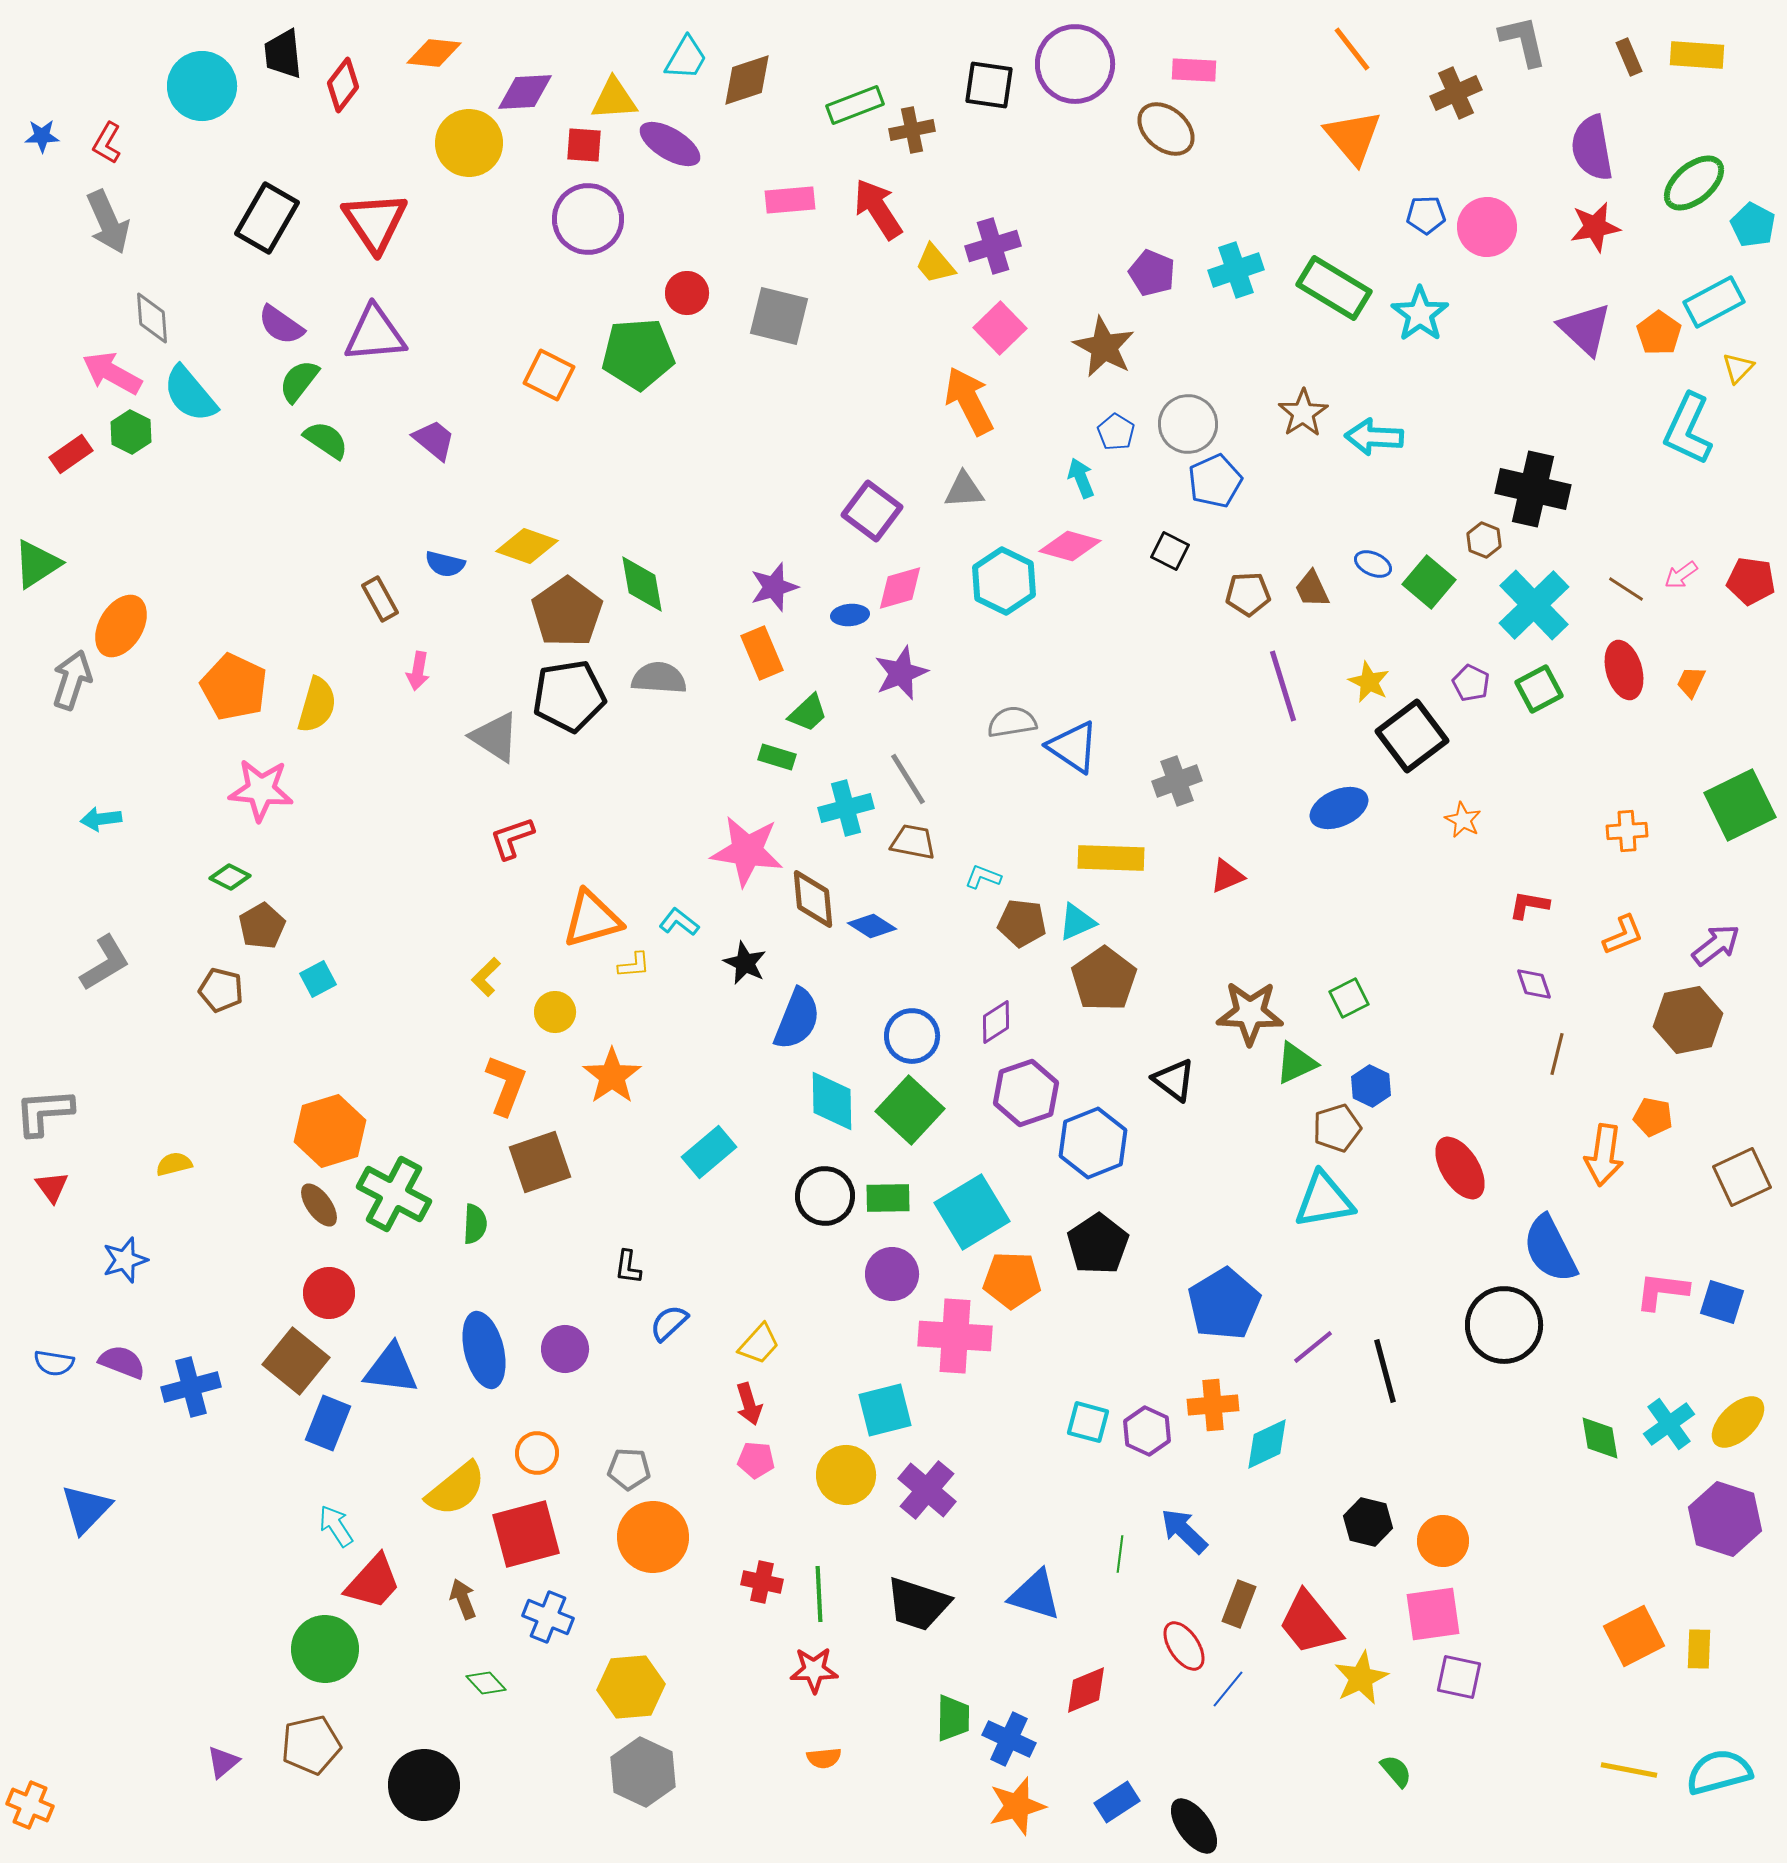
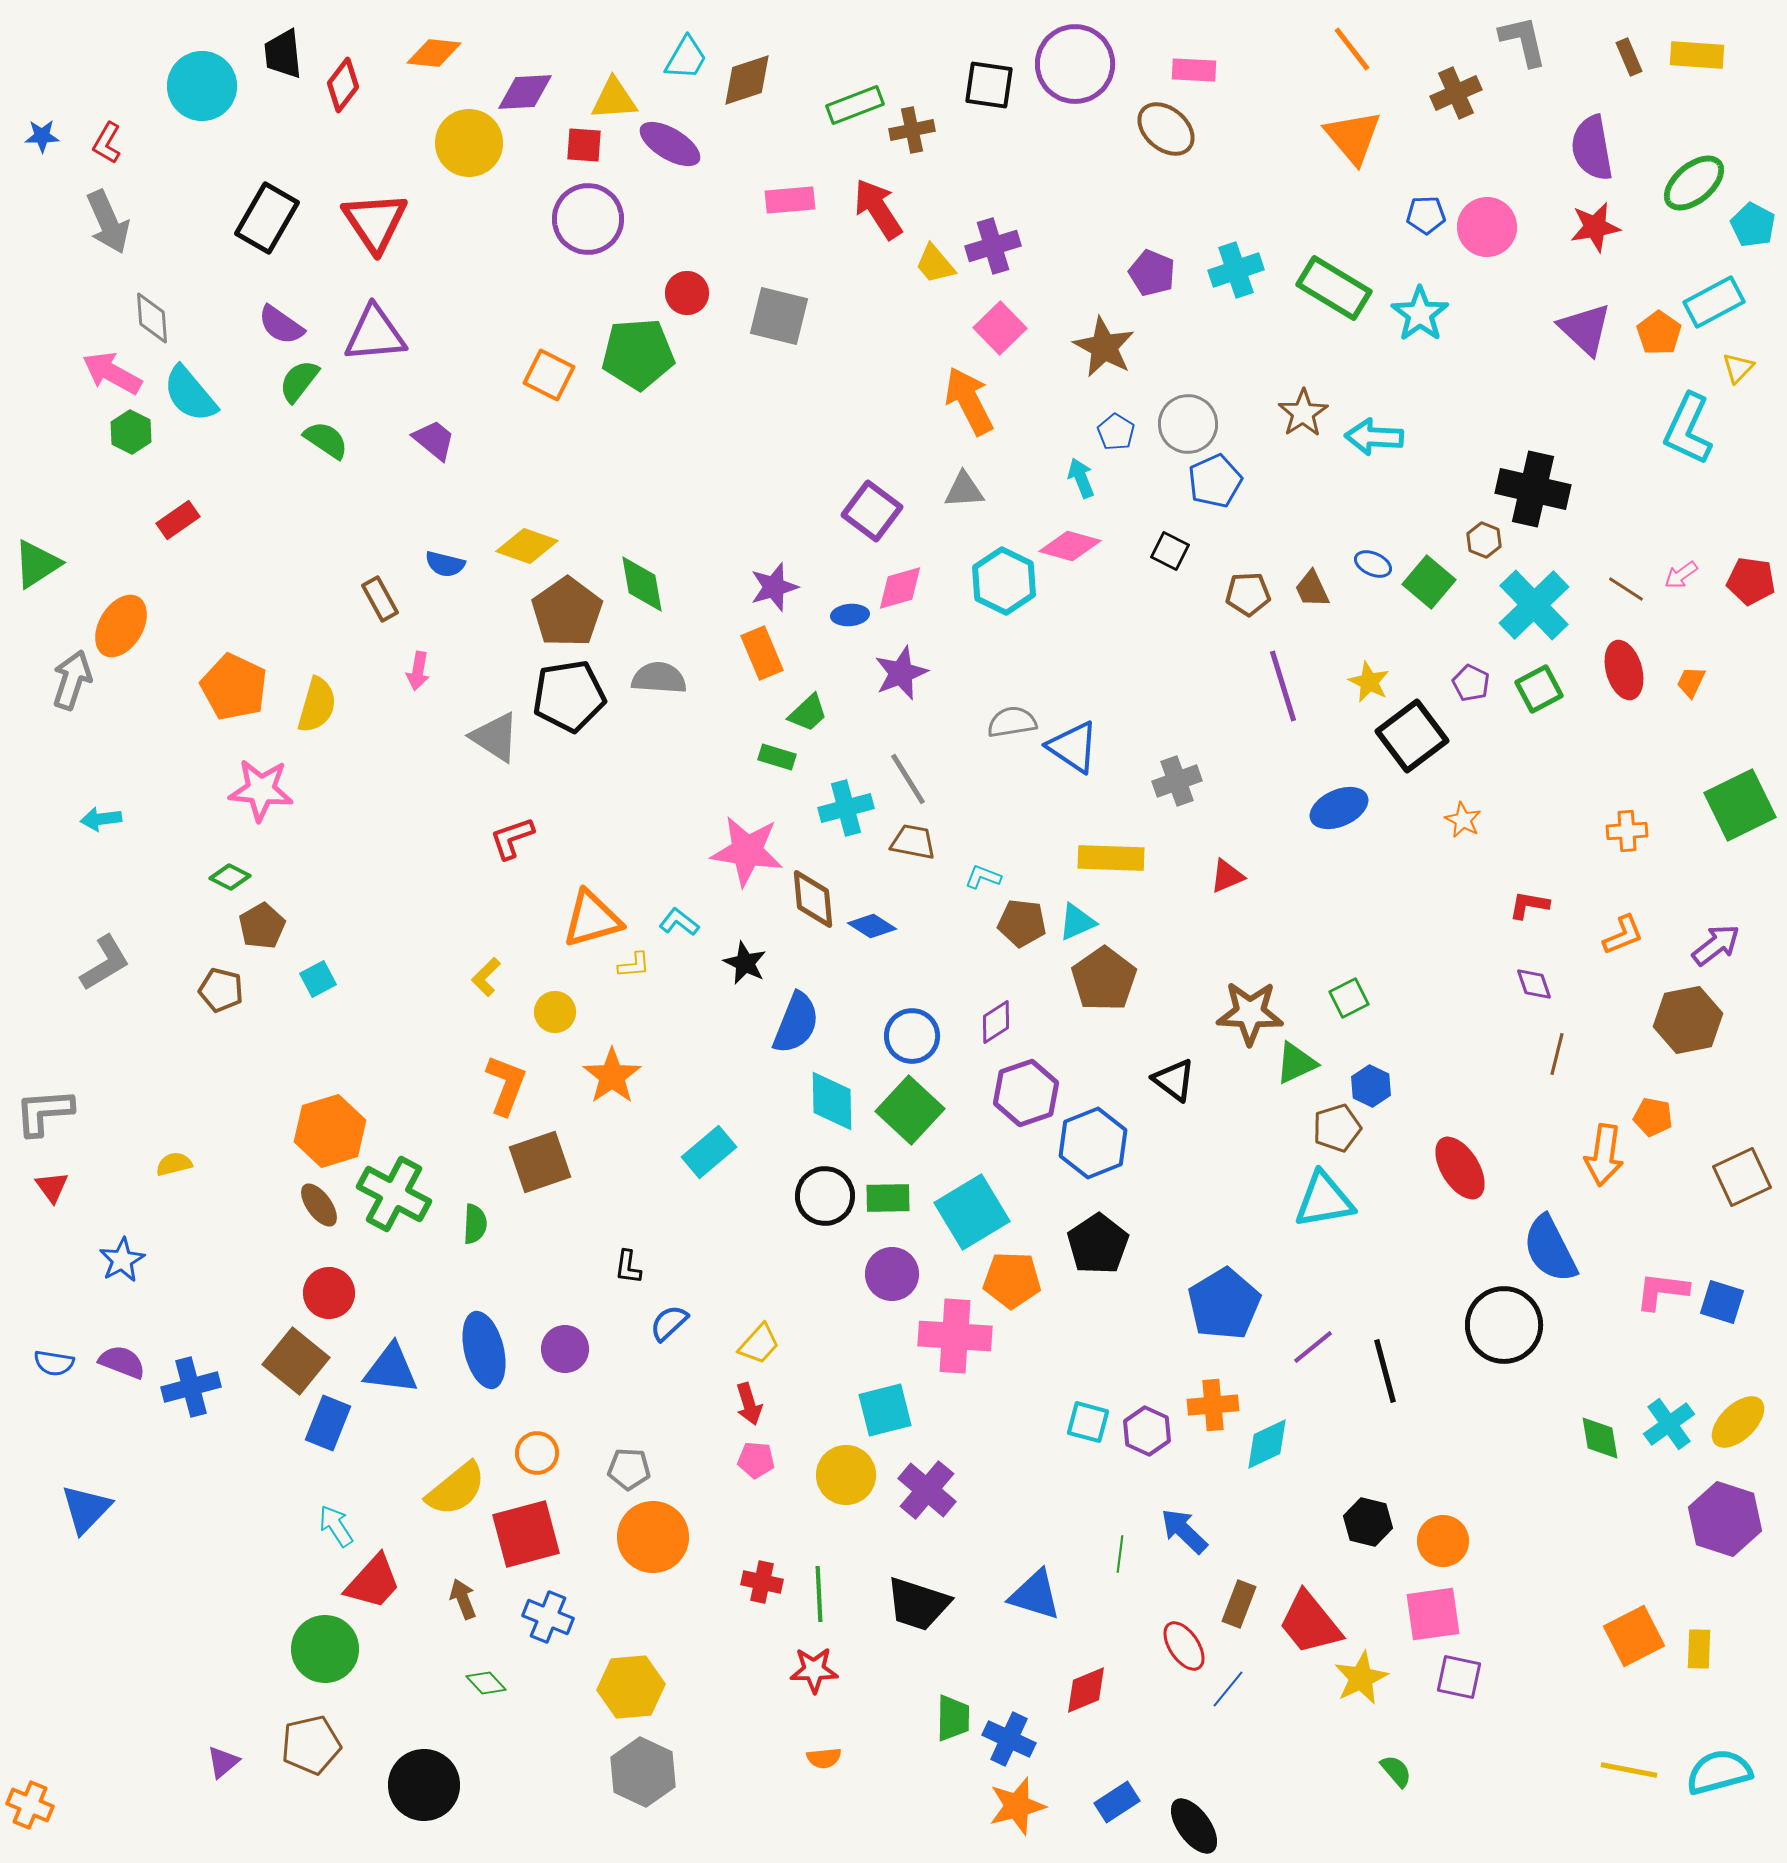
red rectangle at (71, 454): moved 107 px right, 66 px down
blue semicircle at (797, 1019): moved 1 px left, 4 px down
blue star at (125, 1260): moved 3 px left; rotated 12 degrees counterclockwise
